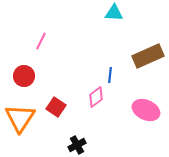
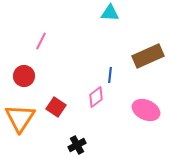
cyan triangle: moved 4 px left
